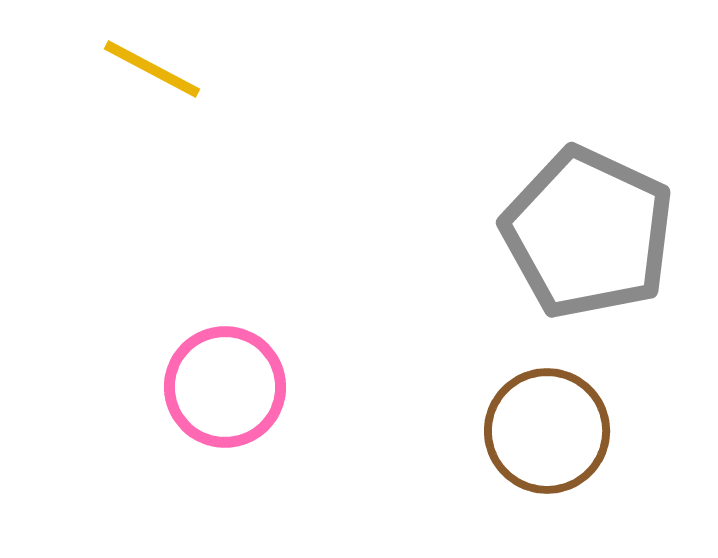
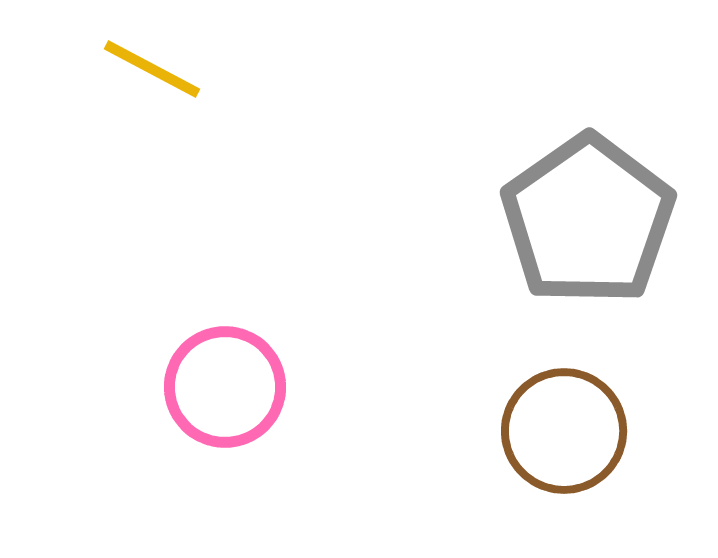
gray pentagon: moved 13 px up; rotated 12 degrees clockwise
brown circle: moved 17 px right
